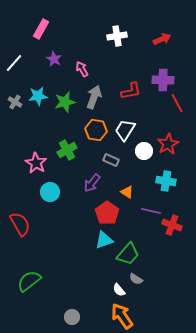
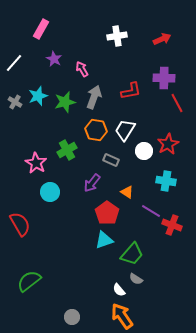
purple cross: moved 1 px right, 2 px up
cyan star: rotated 12 degrees counterclockwise
purple line: rotated 18 degrees clockwise
green trapezoid: moved 4 px right
